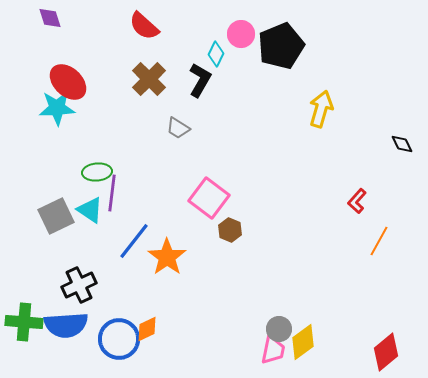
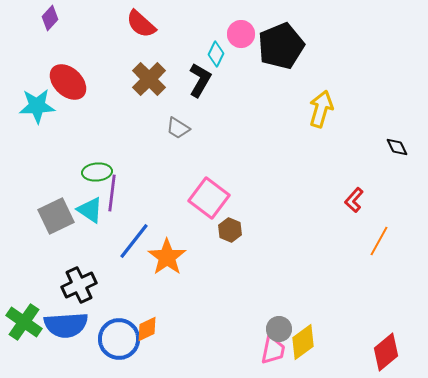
purple diamond: rotated 60 degrees clockwise
red semicircle: moved 3 px left, 2 px up
cyan star: moved 20 px left, 2 px up
black diamond: moved 5 px left, 3 px down
red L-shape: moved 3 px left, 1 px up
green cross: rotated 30 degrees clockwise
